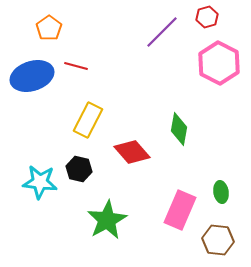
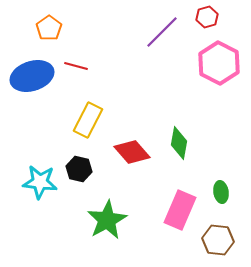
green diamond: moved 14 px down
